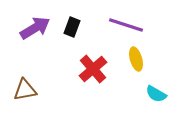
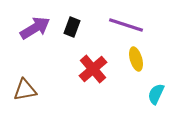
cyan semicircle: rotated 85 degrees clockwise
